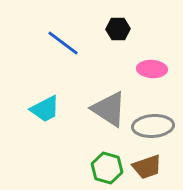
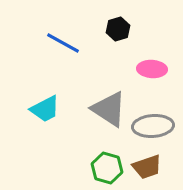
black hexagon: rotated 15 degrees counterclockwise
blue line: rotated 8 degrees counterclockwise
